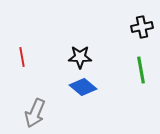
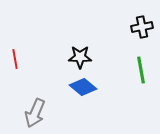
red line: moved 7 px left, 2 px down
